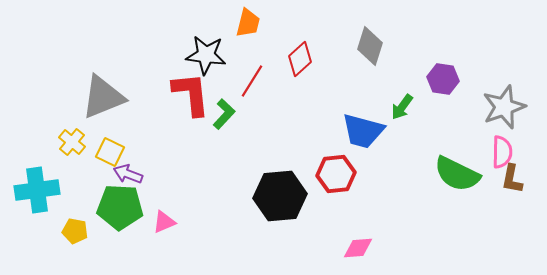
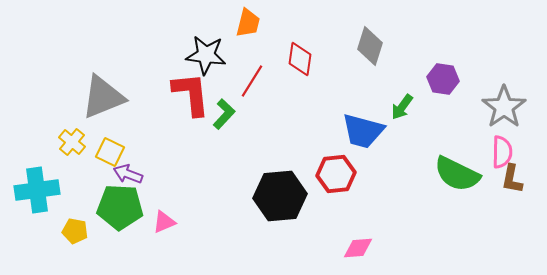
red diamond: rotated 40 degrees counterclockwise
gray star: rotated 15 degrees counterclockwise
